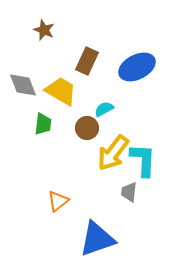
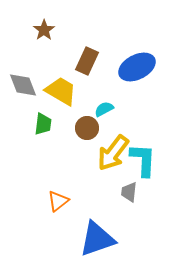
brown star: rotated 15 degrees clockwise
